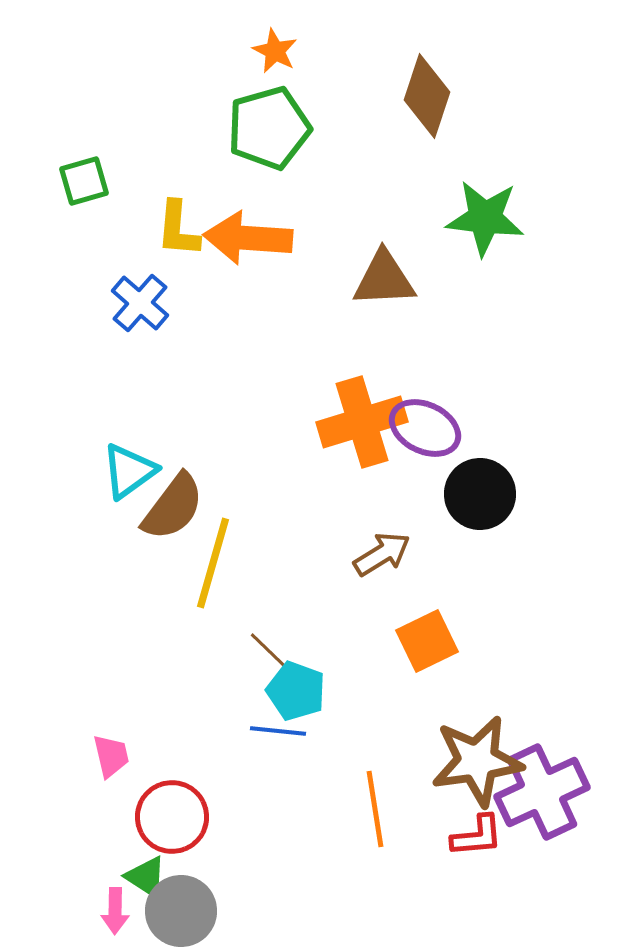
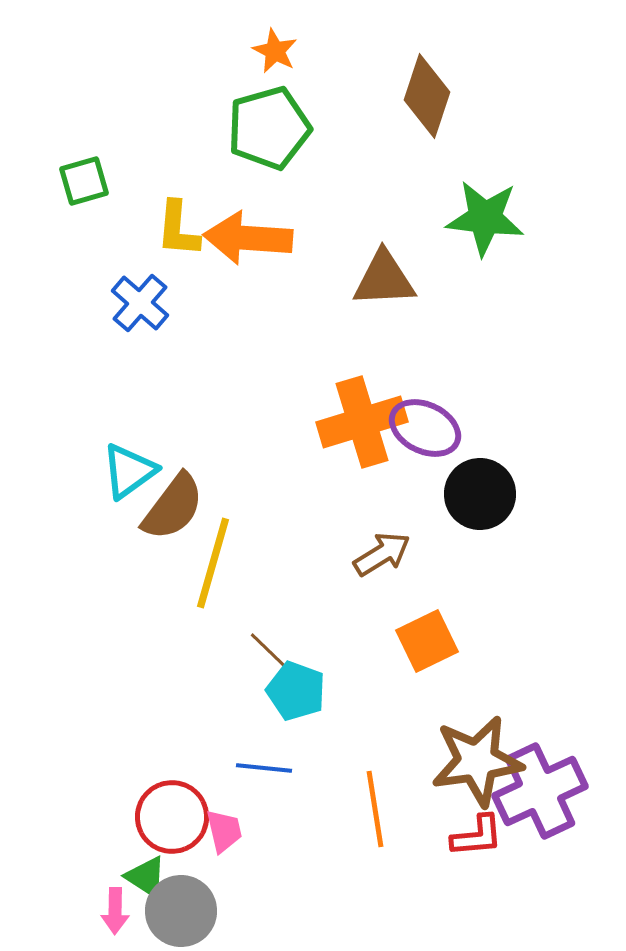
blue line: moved 14 px left, 37 px down
pink trapezoid: moved 113 px right, 75 px down
purple cross: moved 2 px left, 1 px up
